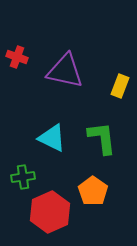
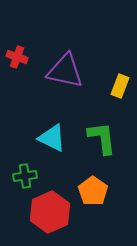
green cross: moved 2 px right, 1 px up
